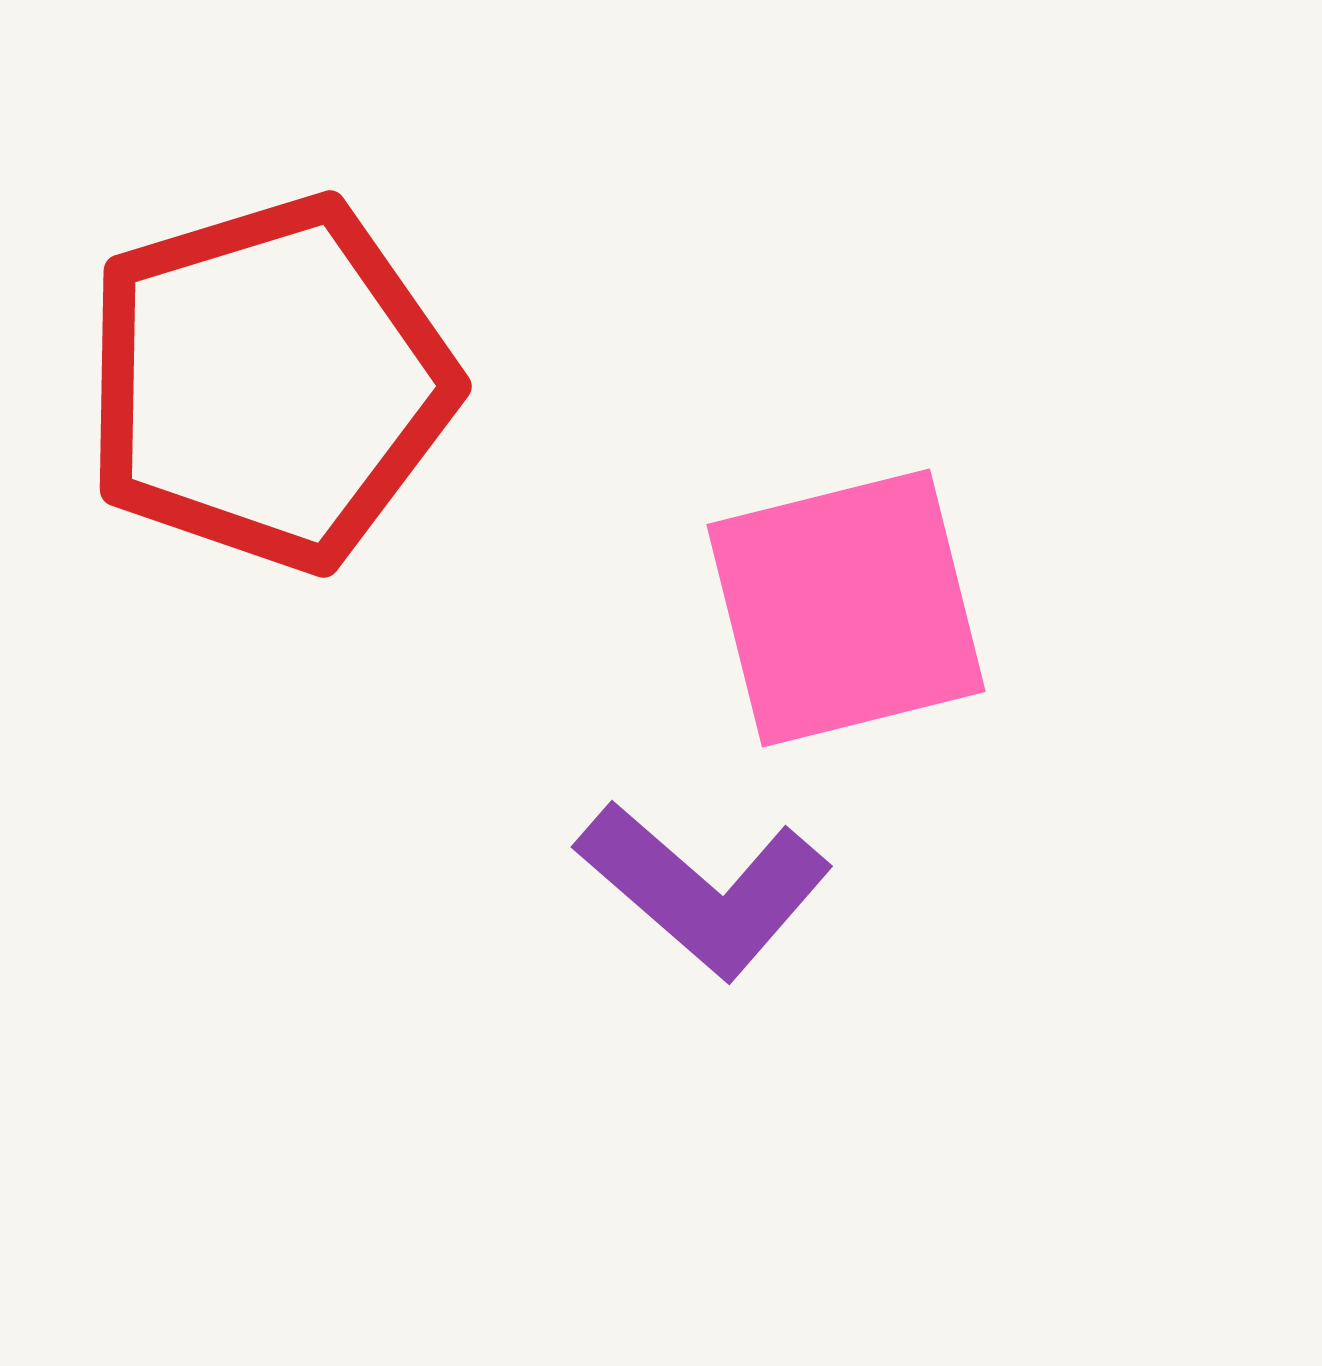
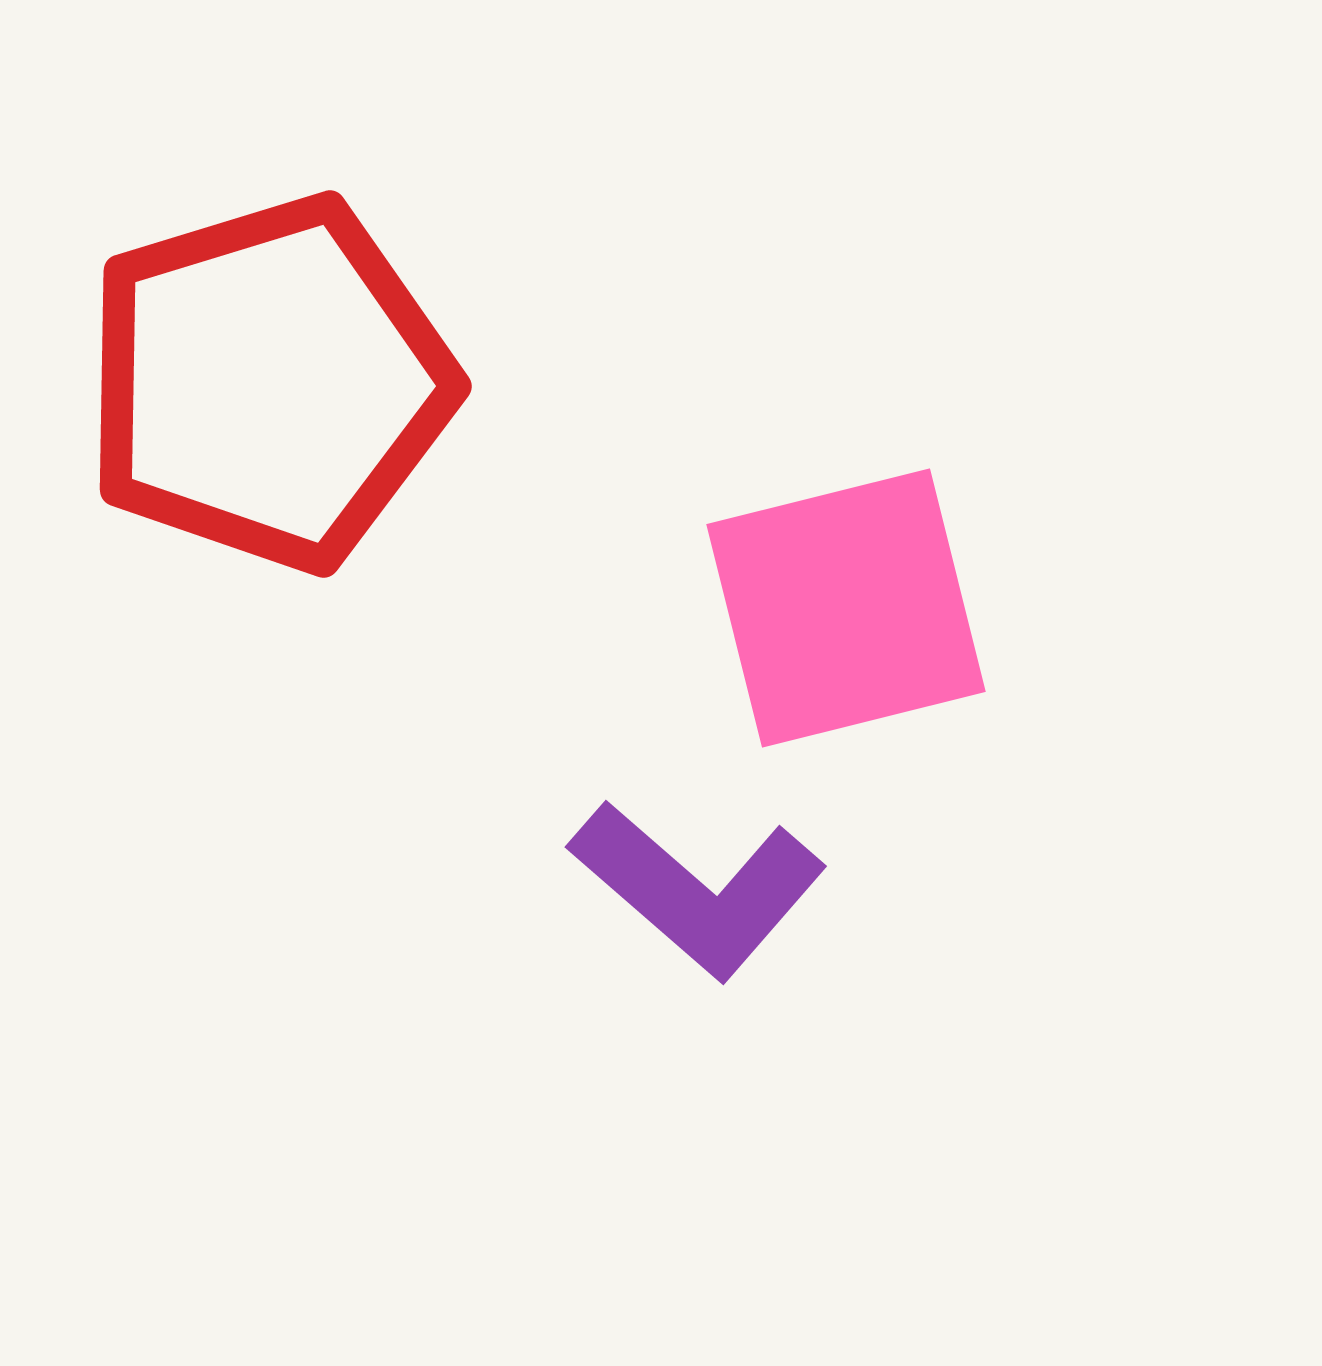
purple L-shape: moved 6 px left
